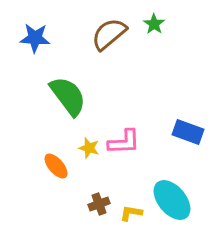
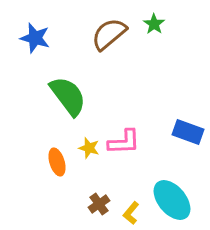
blue star: rotated 12 degrees clockwise
orange ellipse: moved 1 px right, 4 px up; rotated 24 degrees clockwise
brown cross: rotated 15 degrees counterclockwise
yellow L-shape: rotated 60 degrees counterclockwise
